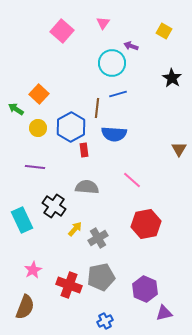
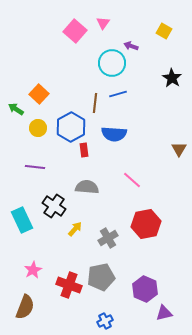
pink square: moved 13 px right
brown line: moved 2 px left, 5 px up
gray cross: moved 10 px right
